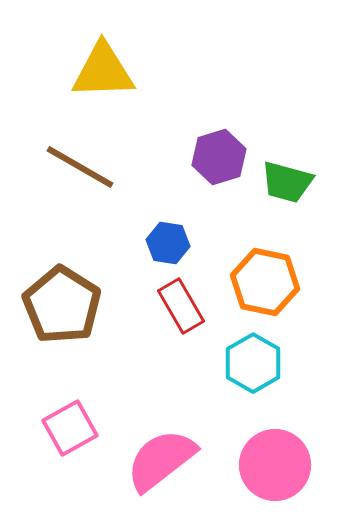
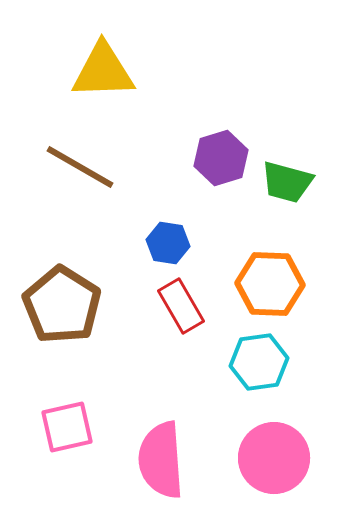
purple hexagon: moved 2 px right, 1 px down
orange hexagon: moved 5 px right, 2 px down; rotated 10 degrees counterclockwise
cyan hexagon: moved 6 px right, 1 px up; rotated 22 degrees clockwise
pink square: moved 3 px left, 1 px up; rotated 16 degrees clockwise
pink semicircle: rotated 56 degrees counterclockwise
pink circle: moved 1 px left, 7 px up
